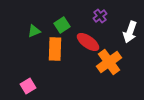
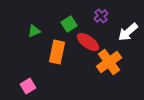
purple cross: moved 1 px right
green square: moved 7 px right, 1 px up
white arrow: moved 2 px left; rotated 30 degrees clockwise
orange rectangle: moved 2 px right, 3 px down; rotated 10 degrees clockwise
